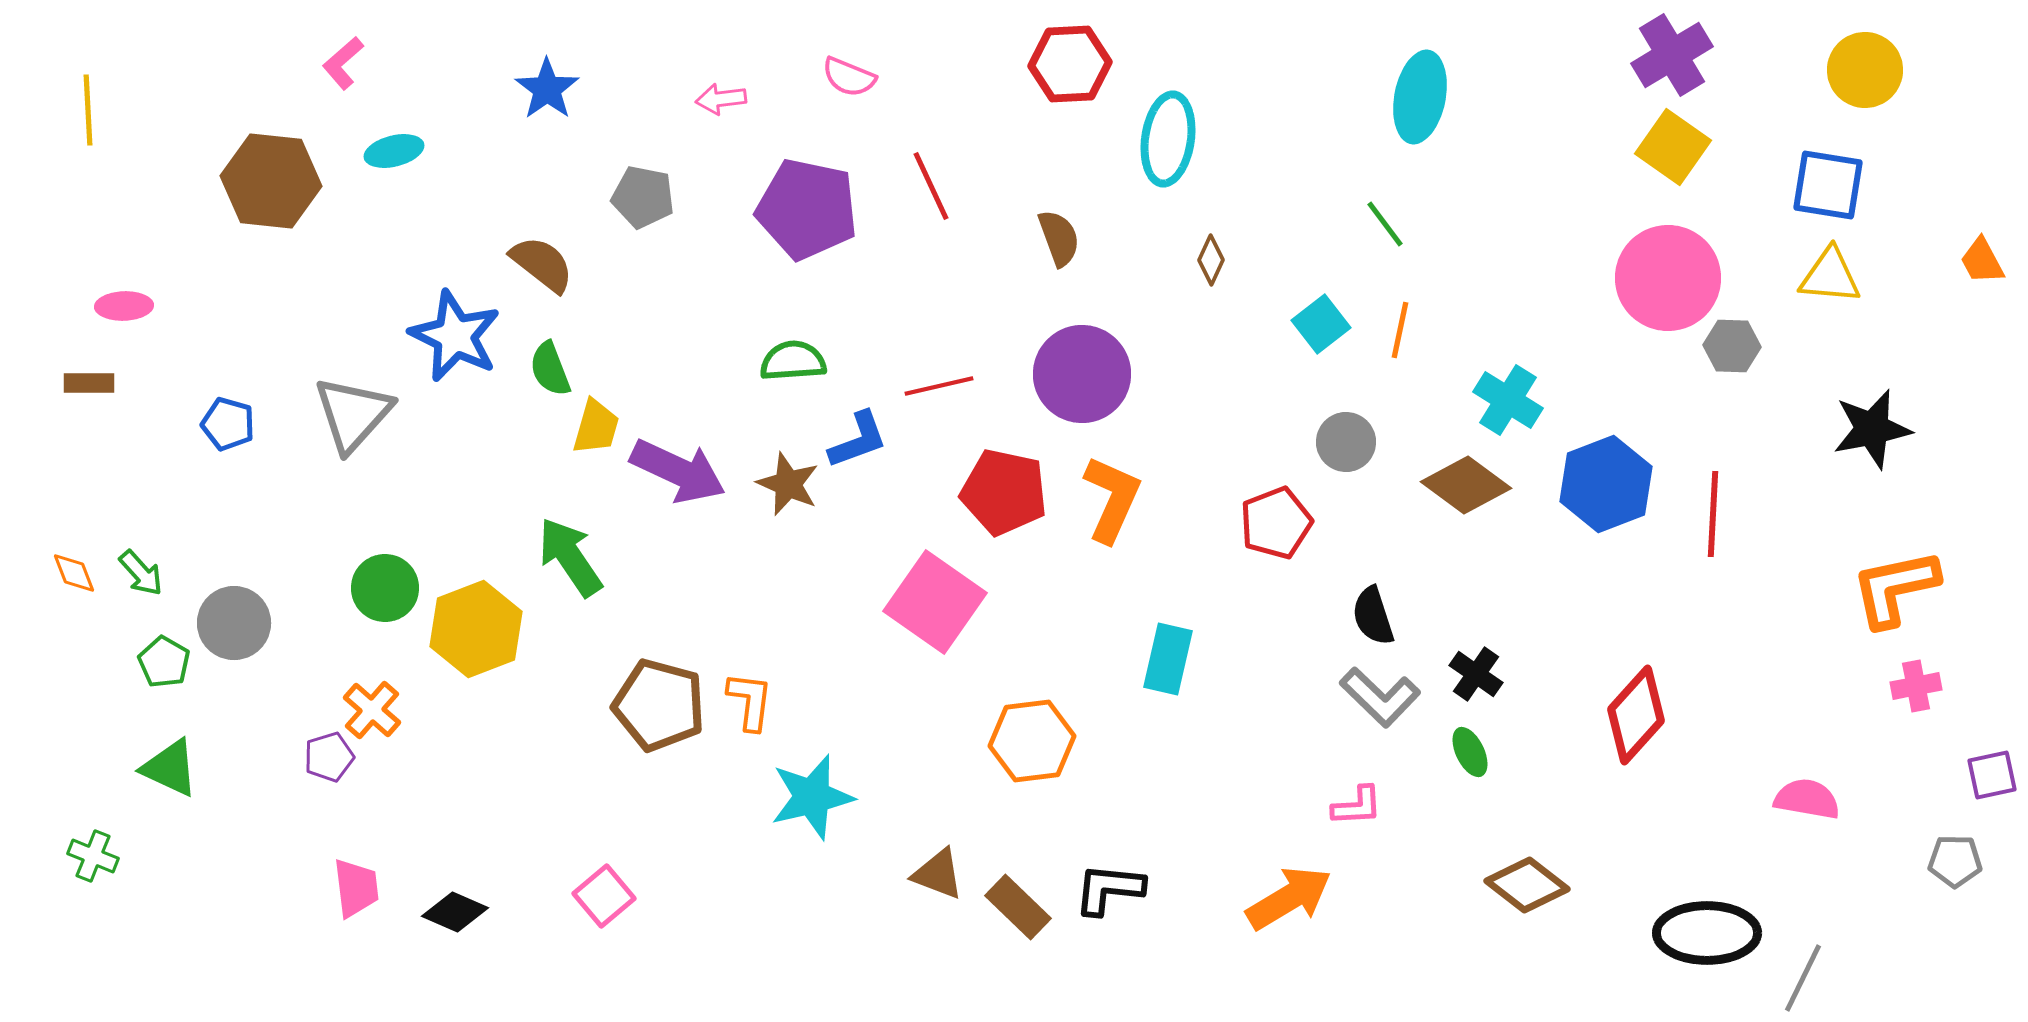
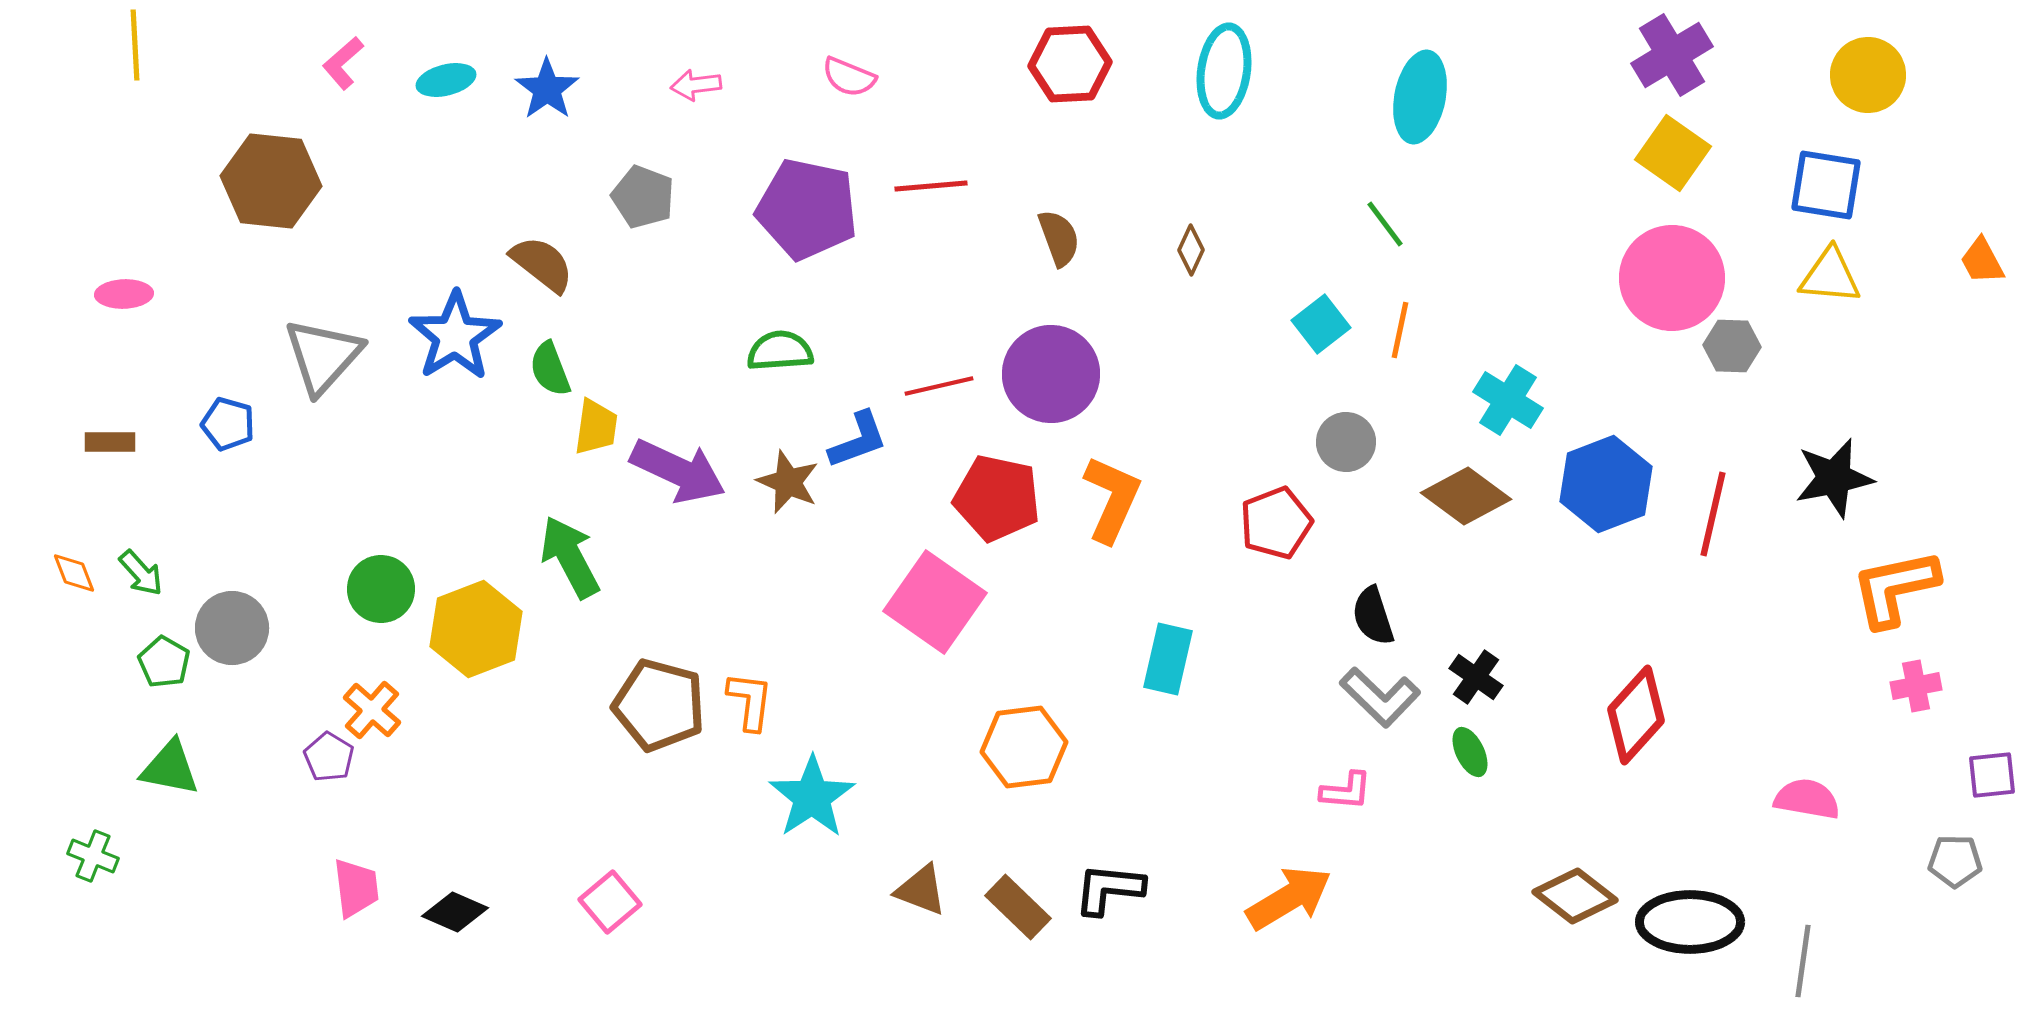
yellow circle at (1865, 70): moved 3 px right, 5 px down
pink arrow at (721, 99): moved 25 px left, 14 px up
yellow line at (88, 110): moved 47 px right, 65 px up
cyan ellipse at (1168, 139): moved 56 px right, 68 px up
yellow square at (1673, 147): moved 6 px down
cyan ellipse at (394, 151): moved 52 px right, 71 px up
blue square at (1828, 185): moved 2 px left
red line at (931, 186): rotated 70 degrees counterclockwise
gray pentagon at (643, 197): rotated 10 degrees clockwise
brown diamond at (1211, 260): moved 20 px left, 10 px up
pink circle at (1668, 278): moved 4 px right
pink ellipse at (124, 306): moved 12 px up
blue star at (455, 336): rotated 14 degrees clockwise
green semicircle at (793, 361): moved 13 px left, 10 px up
purple circle at (1082, 374): moved 31 px left
brown rectangle at (89, 383): moved 21 px right, 59 px down
gray triangle at (353, 414): moved 30 px left, 58 px up
yellow trapezoid at (596, 427): rotated 8 degrees counterclockwise
black star at (1872, 429): moved 38 px left, 49 px down
brown star at (788, 484): moved 2 px up
brown diamond at (1466, 485): moved 11 px down
red pentagon at (1004, 492): moved 7 px left, 6 px down
red line at (1713, 514): rotated 10 degrees clockwise
green arrow at (570, 557): rotated 6 degrees clockwise
green circle at (385, 588): moved 4 px left, 1 px down
gray circle at (234, 623): moved 2 px left, 5 px down
black cross at (1476, 674): moved 3 px down
orange hexagon at (1032, 741): moved 8 px left, 6 px down
purple pentagon at (329, 757): rotated 24 degrees counterclockwise
green triangle at (170, 768): rotated 14 degrees counterclockwise
purple square at (1992, 775): rotated 6 degrees clockwise
cyan star at (812, 797): rotated 20 degrees counterclockwise
pink L-shape at (1357, 806): moved 11 px left, 15 px up; rotated 8 degrees clockwise
brown triangle at (938, 874): moved 17 px left, 16 px down
brown diamond at (1527, 885): moved 48 px right, 11 px down
pink square at (604, 896): moved 6 px right, 6 px down
black ellipse at (1707, 933): moved 17 px left, 11 px up
gray line at (1803, 978): moved 17 px up; rotated 18 degrees counterclockwise
